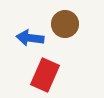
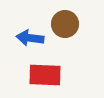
red rectangle: rotated 68 degrees clockwise
